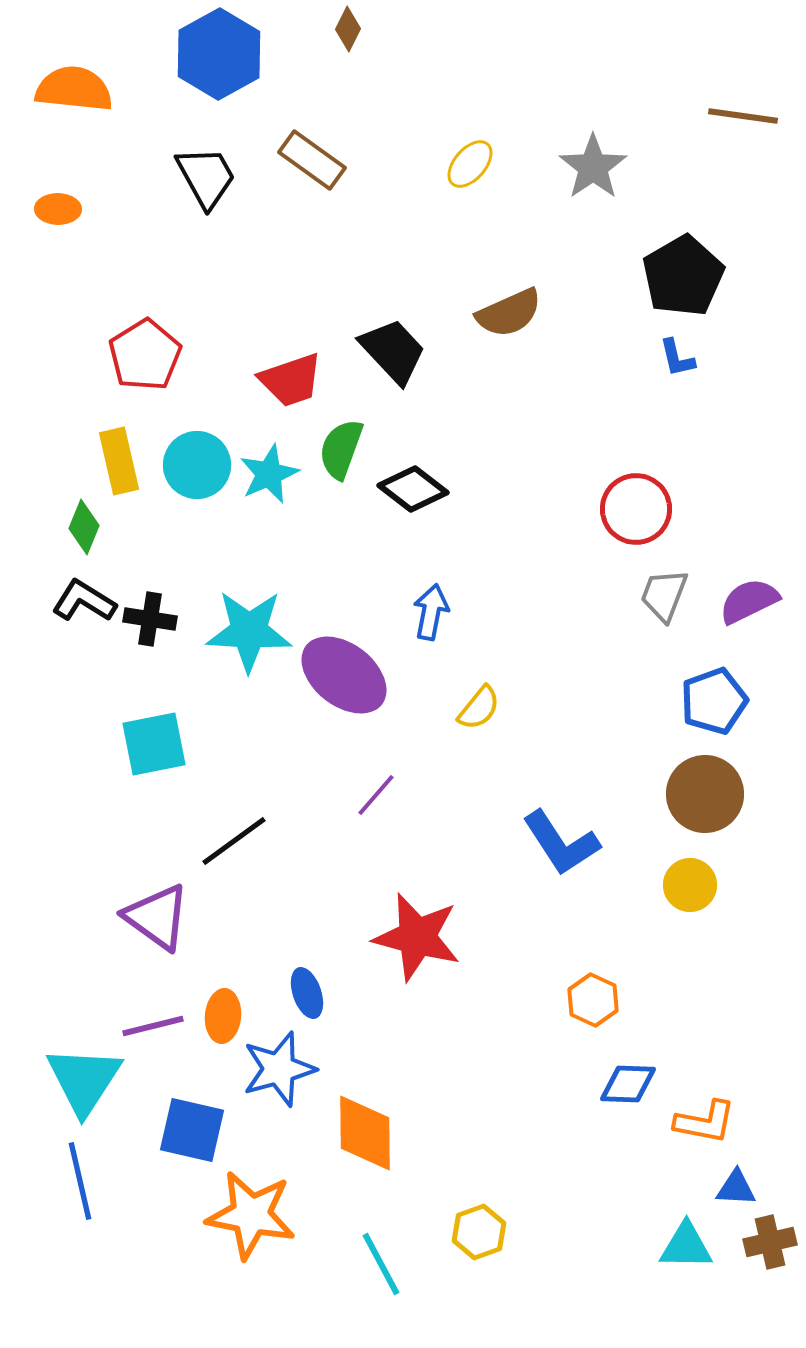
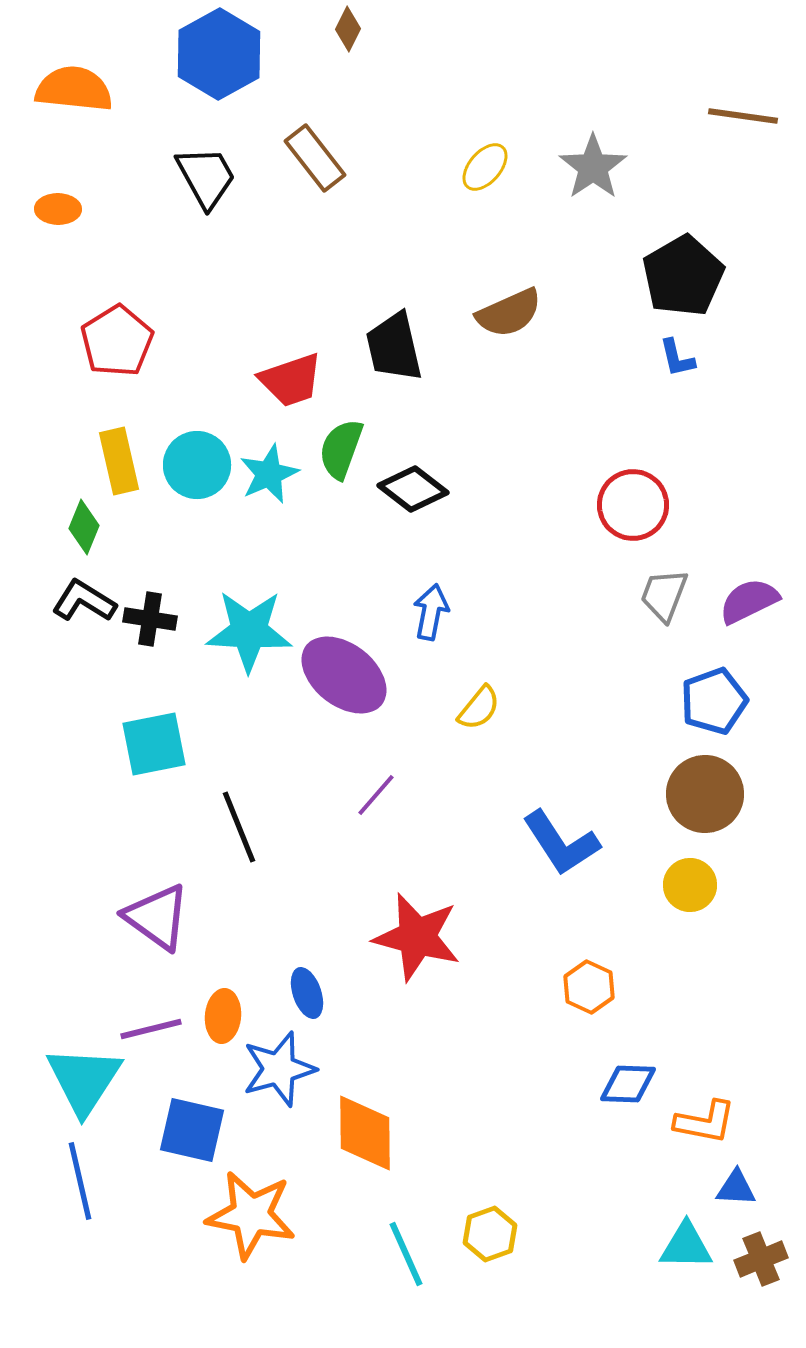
brown rectangle at (312, 160): moved 3 px right, 2 px up; rotated 16 degrees clockwise
yellow ellipse at (470, 164): moved 15 px right, 3 px down
black trapezoid at (393, 351): moved 1 px right, 4 px up; rotated 150 degrees counterclockwise
red pentagon at (145, 355): moved 28 px left, 14 px up
red circle at (636, 509): moved 3 px left, 4 px up
black line at (234, 841): moved 5 px right, 14 px up; rotated 76 degrees counterclockwise
orange hexagon at (593, 1000): moved 4 px left, 13 px up
purple line at (153, 1026): moved 2 px left, 3 px down
yellow hexagon at (479, 1232): moved 11 px right, 2 px down
brown cross at (770, 1242): moved 9 px left, 17 px down; rotated 9 degrees counterclockwise
cyan line at (381, 1264): moved 25 px right, 10 px up; rotated 4 degrees clockwise
